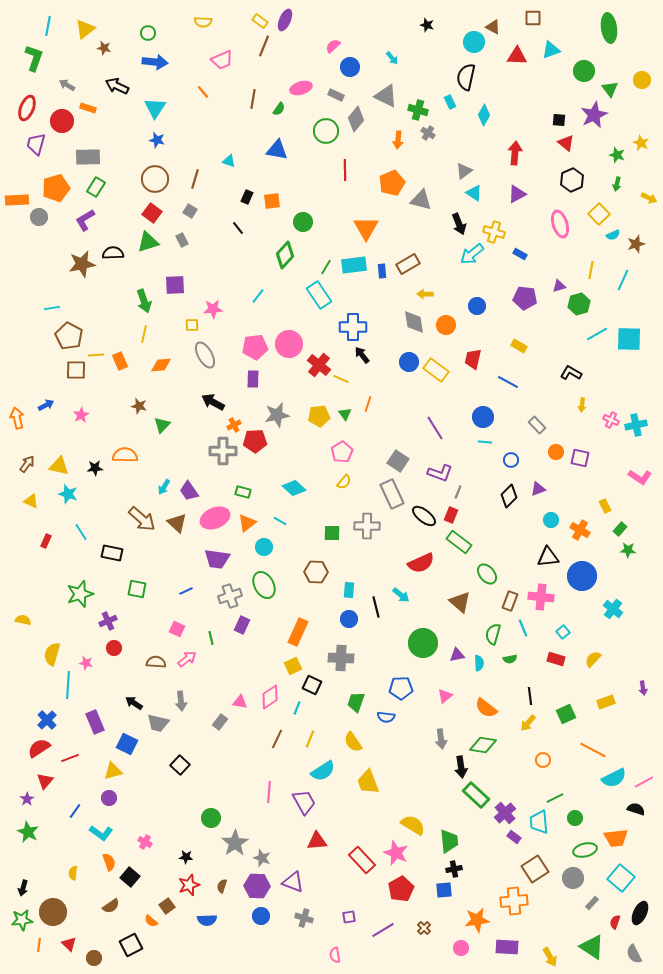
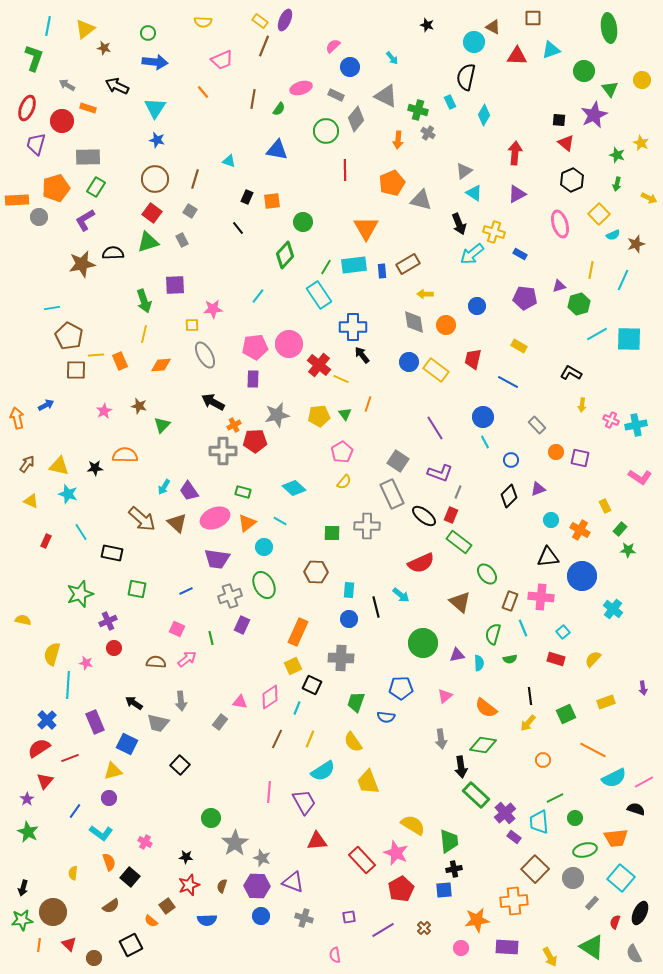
pink star at (81, 415): moved 23 px right, 4 px up
cyan line at (485, 442): rotated 56 degrees clockwise
brown square at (535, 869): rotated 12 degrees counterclockwise
